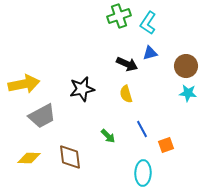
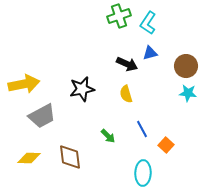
orange square: rotated 28 degrees counterclockwise
